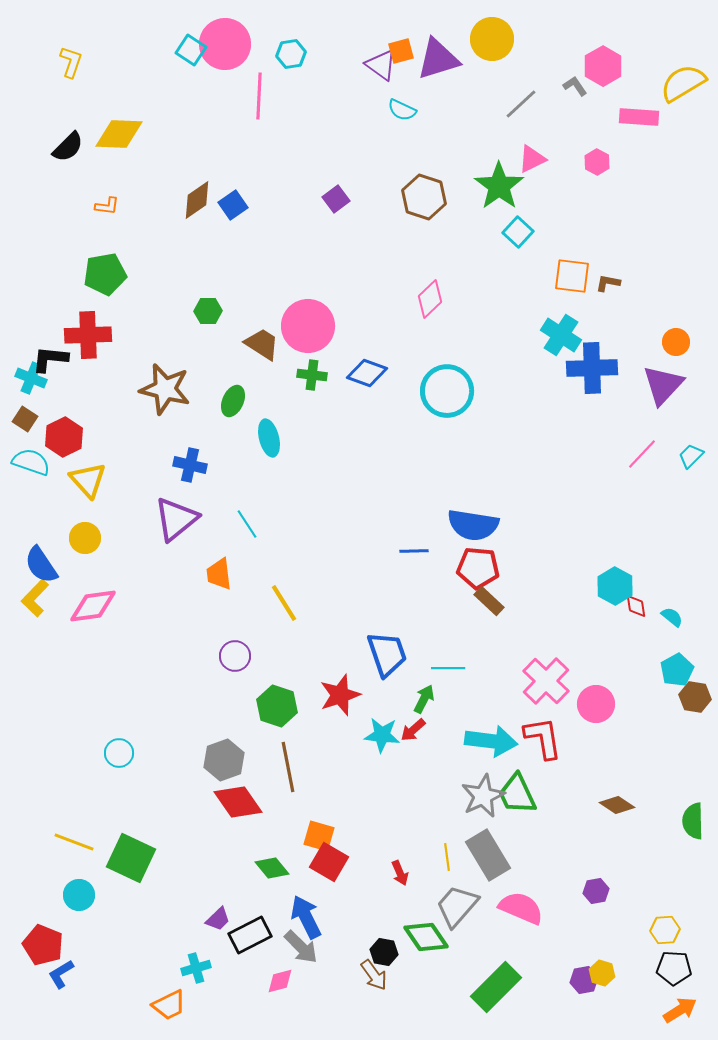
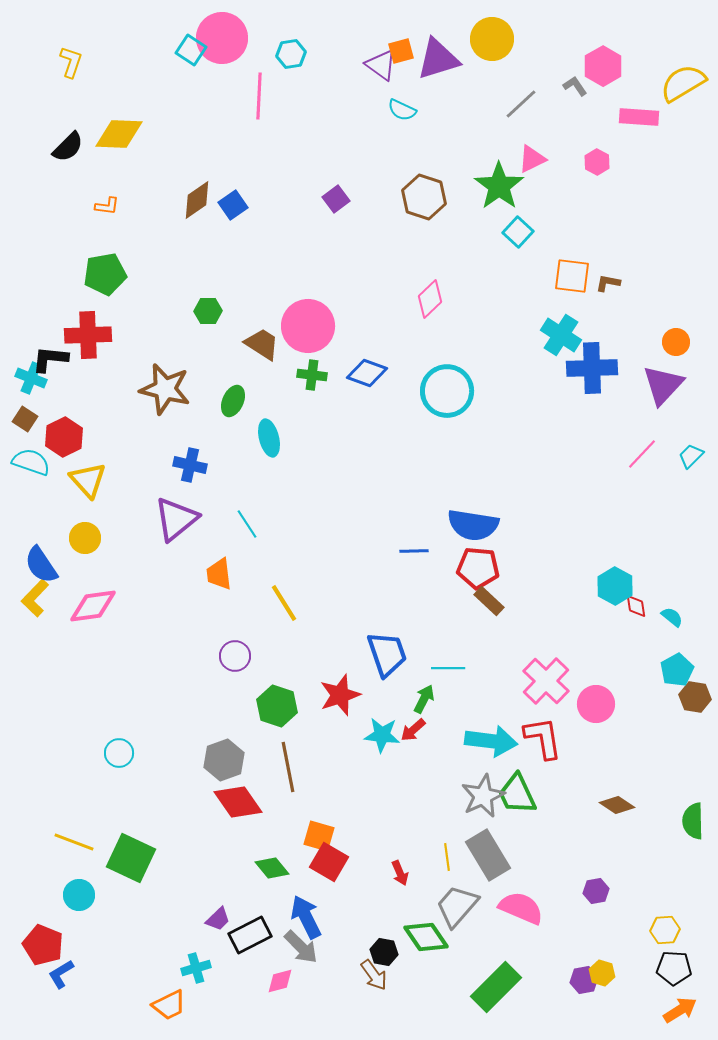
pink circle at (225, 44): moved 3 px left, 6 px up
